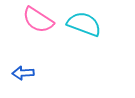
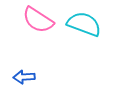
blue arrow: moved 1 px right, 4 px down
